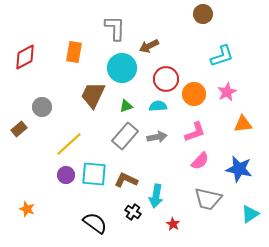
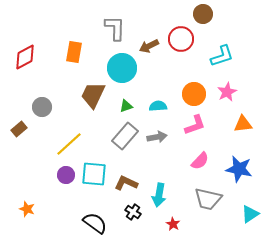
red circle: moved 15 px right, 40 px up
pink L-shape: moved 7 px up
brown L-shape: moved 3 px down
cyan arrow: moved 3 px right, 1 px up
